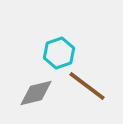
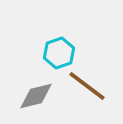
gray diamond: moved 3 px down
